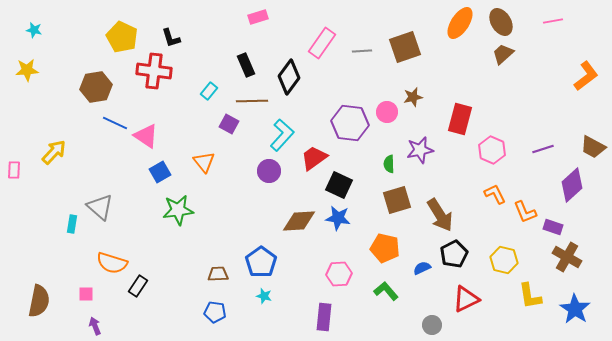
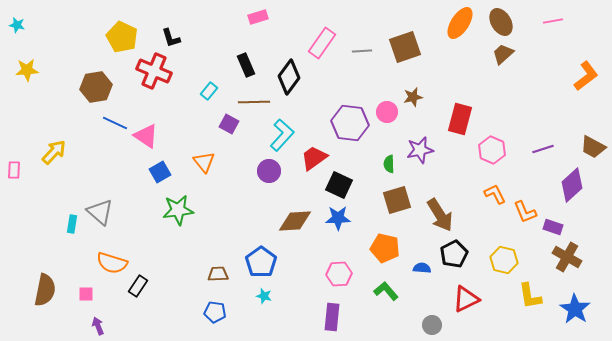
cyan star at (34, 30): moved 17 px left, 5 px up
red cross at (154, 71): rotated 16 degrees clockwise
brown line at (252, 101): moved 2 px right, 1 px down
gray triangle at (100, 207): moved 5 px down
blue star at (338, 218): rotated 10 degrees counterclockwise
brown diamond at (299, 221): moved 4 px left
blue semicircle at (422, 268): rotated 30 degrees clockwise
brown semicircle at (39, 301): moved 6 px right, 11 px up
purple rectangle at (324, 317): moved 8 px right
purple arrow at (95, 326): moved 3 px right
